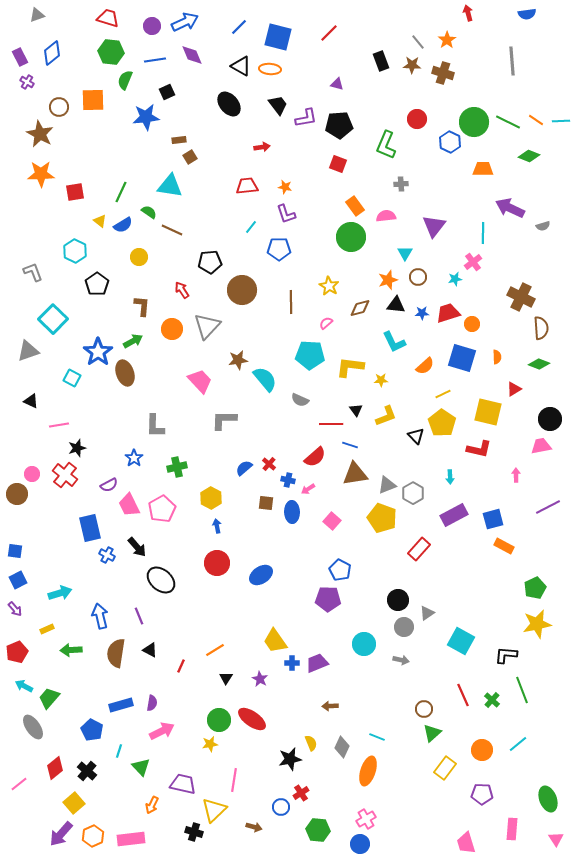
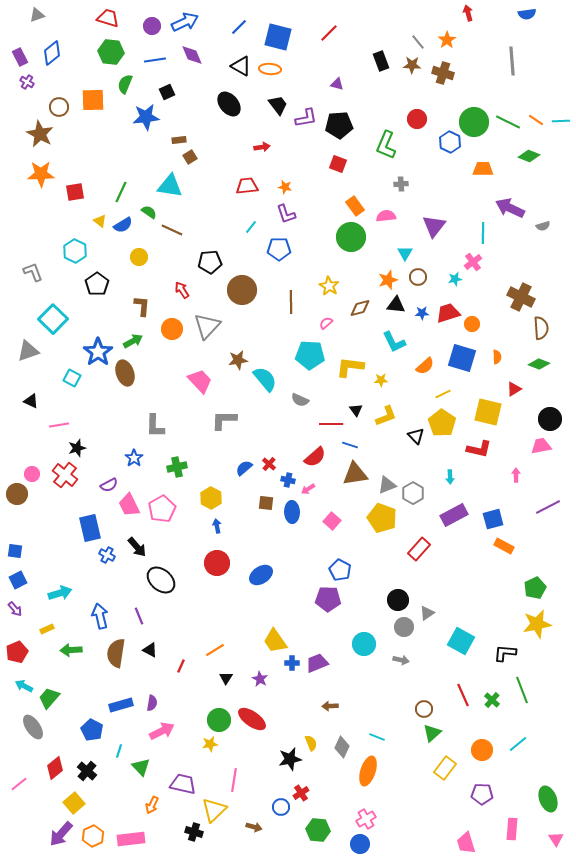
green semicircle at (125, 80): moved 4 px down
black L-shape at (506, 655): moved 1 px left, 2 px up
